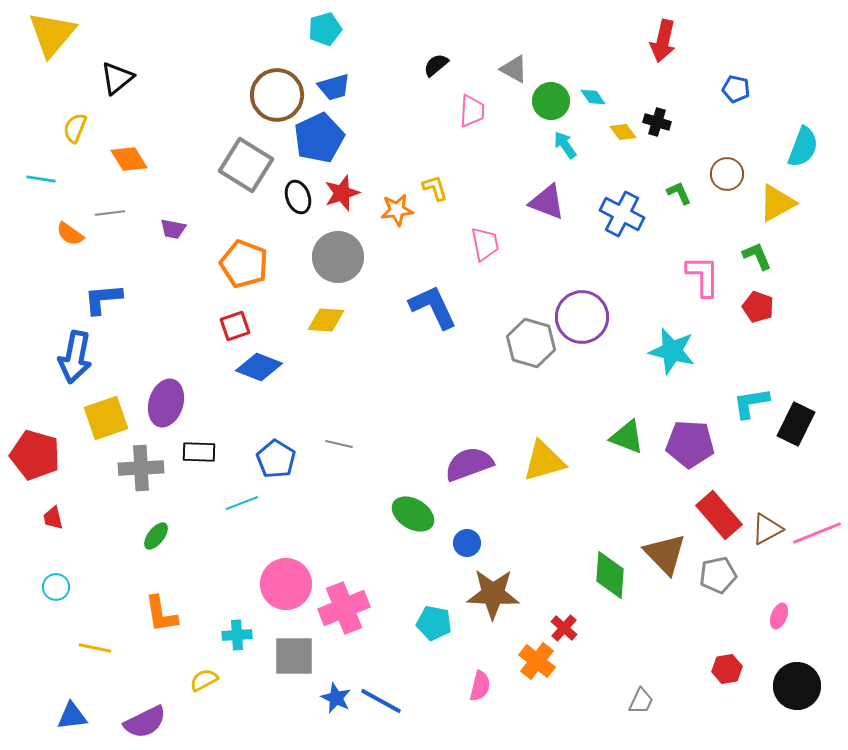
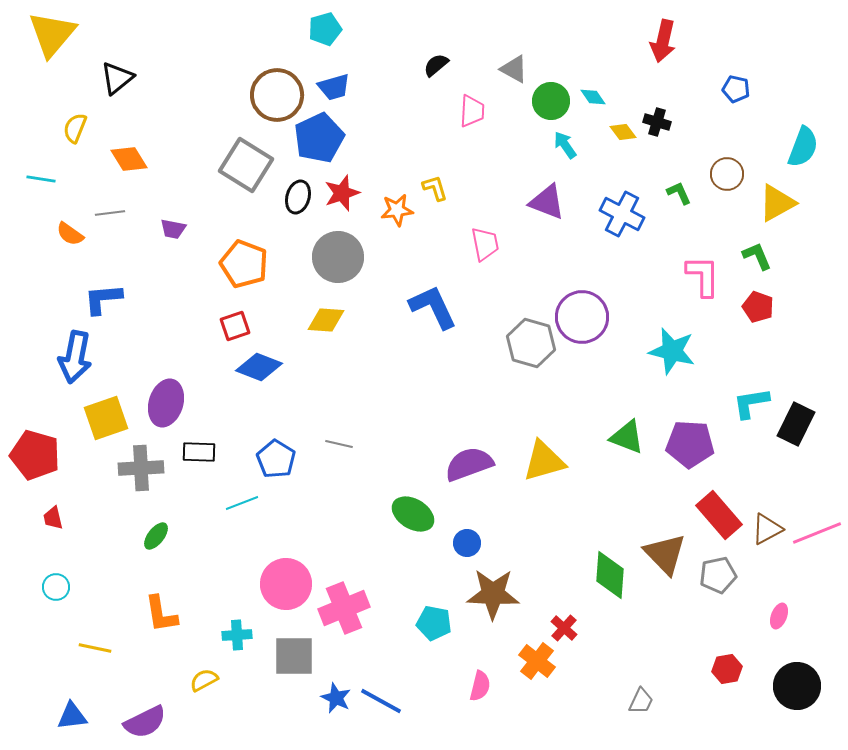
black ellipse at (298, 197): rotated 36 degrees clockwise
